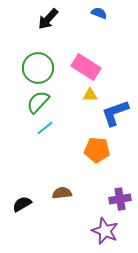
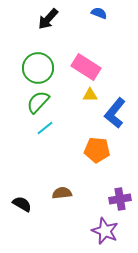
blue L-shape: rotated 32 degrees counterclockwise
black semicircle: rotated 60 degrees clockwise
